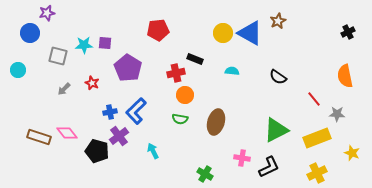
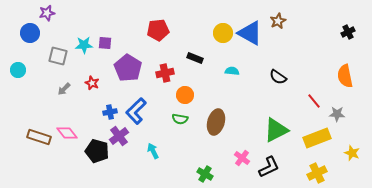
black rectangle: moved 1 px up
red cross: moved 11 px left
red line: moved 2 px down
pink cross: rotated 28 degrees clockwise
